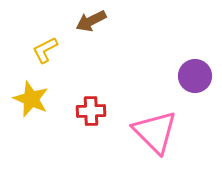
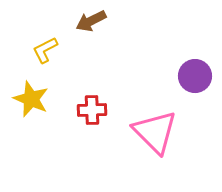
red cross: moved 1 px right, 1 px up
